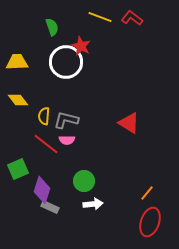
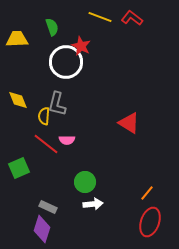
yellow trapezoid: moved 23 px up
yellow diamond: rotated 15 degrees clockwise
gray L-shape: moved 9 px left, 16 px up; rotated 90 degrees counterclockwise
green square: moved 1 px right, 1 px up
green circle: moved 1 px right, 1 px down
purple diamond: moved 39 px down
gray rectangle: moved 2 px left
